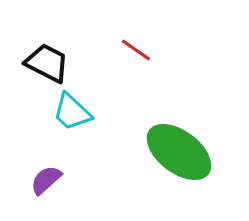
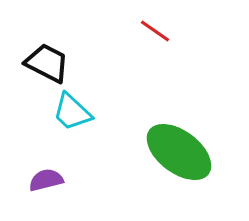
red line: moved 19 px right, 19 px up
purple semicircle: rotated 28 degrees clockwise
